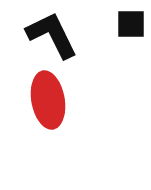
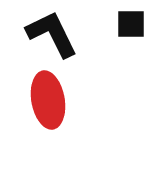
black L-shape: moved 1 px up
